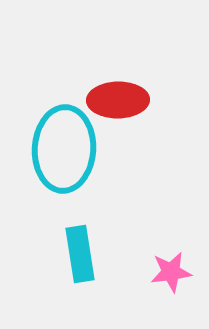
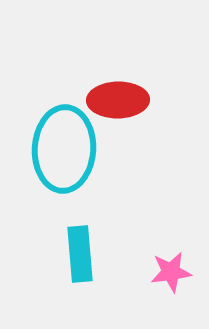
cyan rectangle: rotated 4 degrees clockwise
